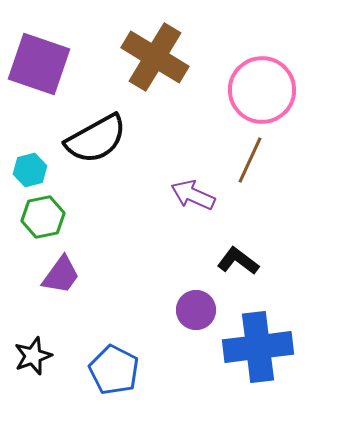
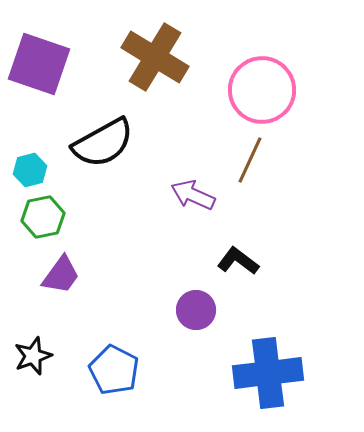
black semicircle: moved 7 px right, 4 px down
blue cross: moved 10 px right, 26 px down
